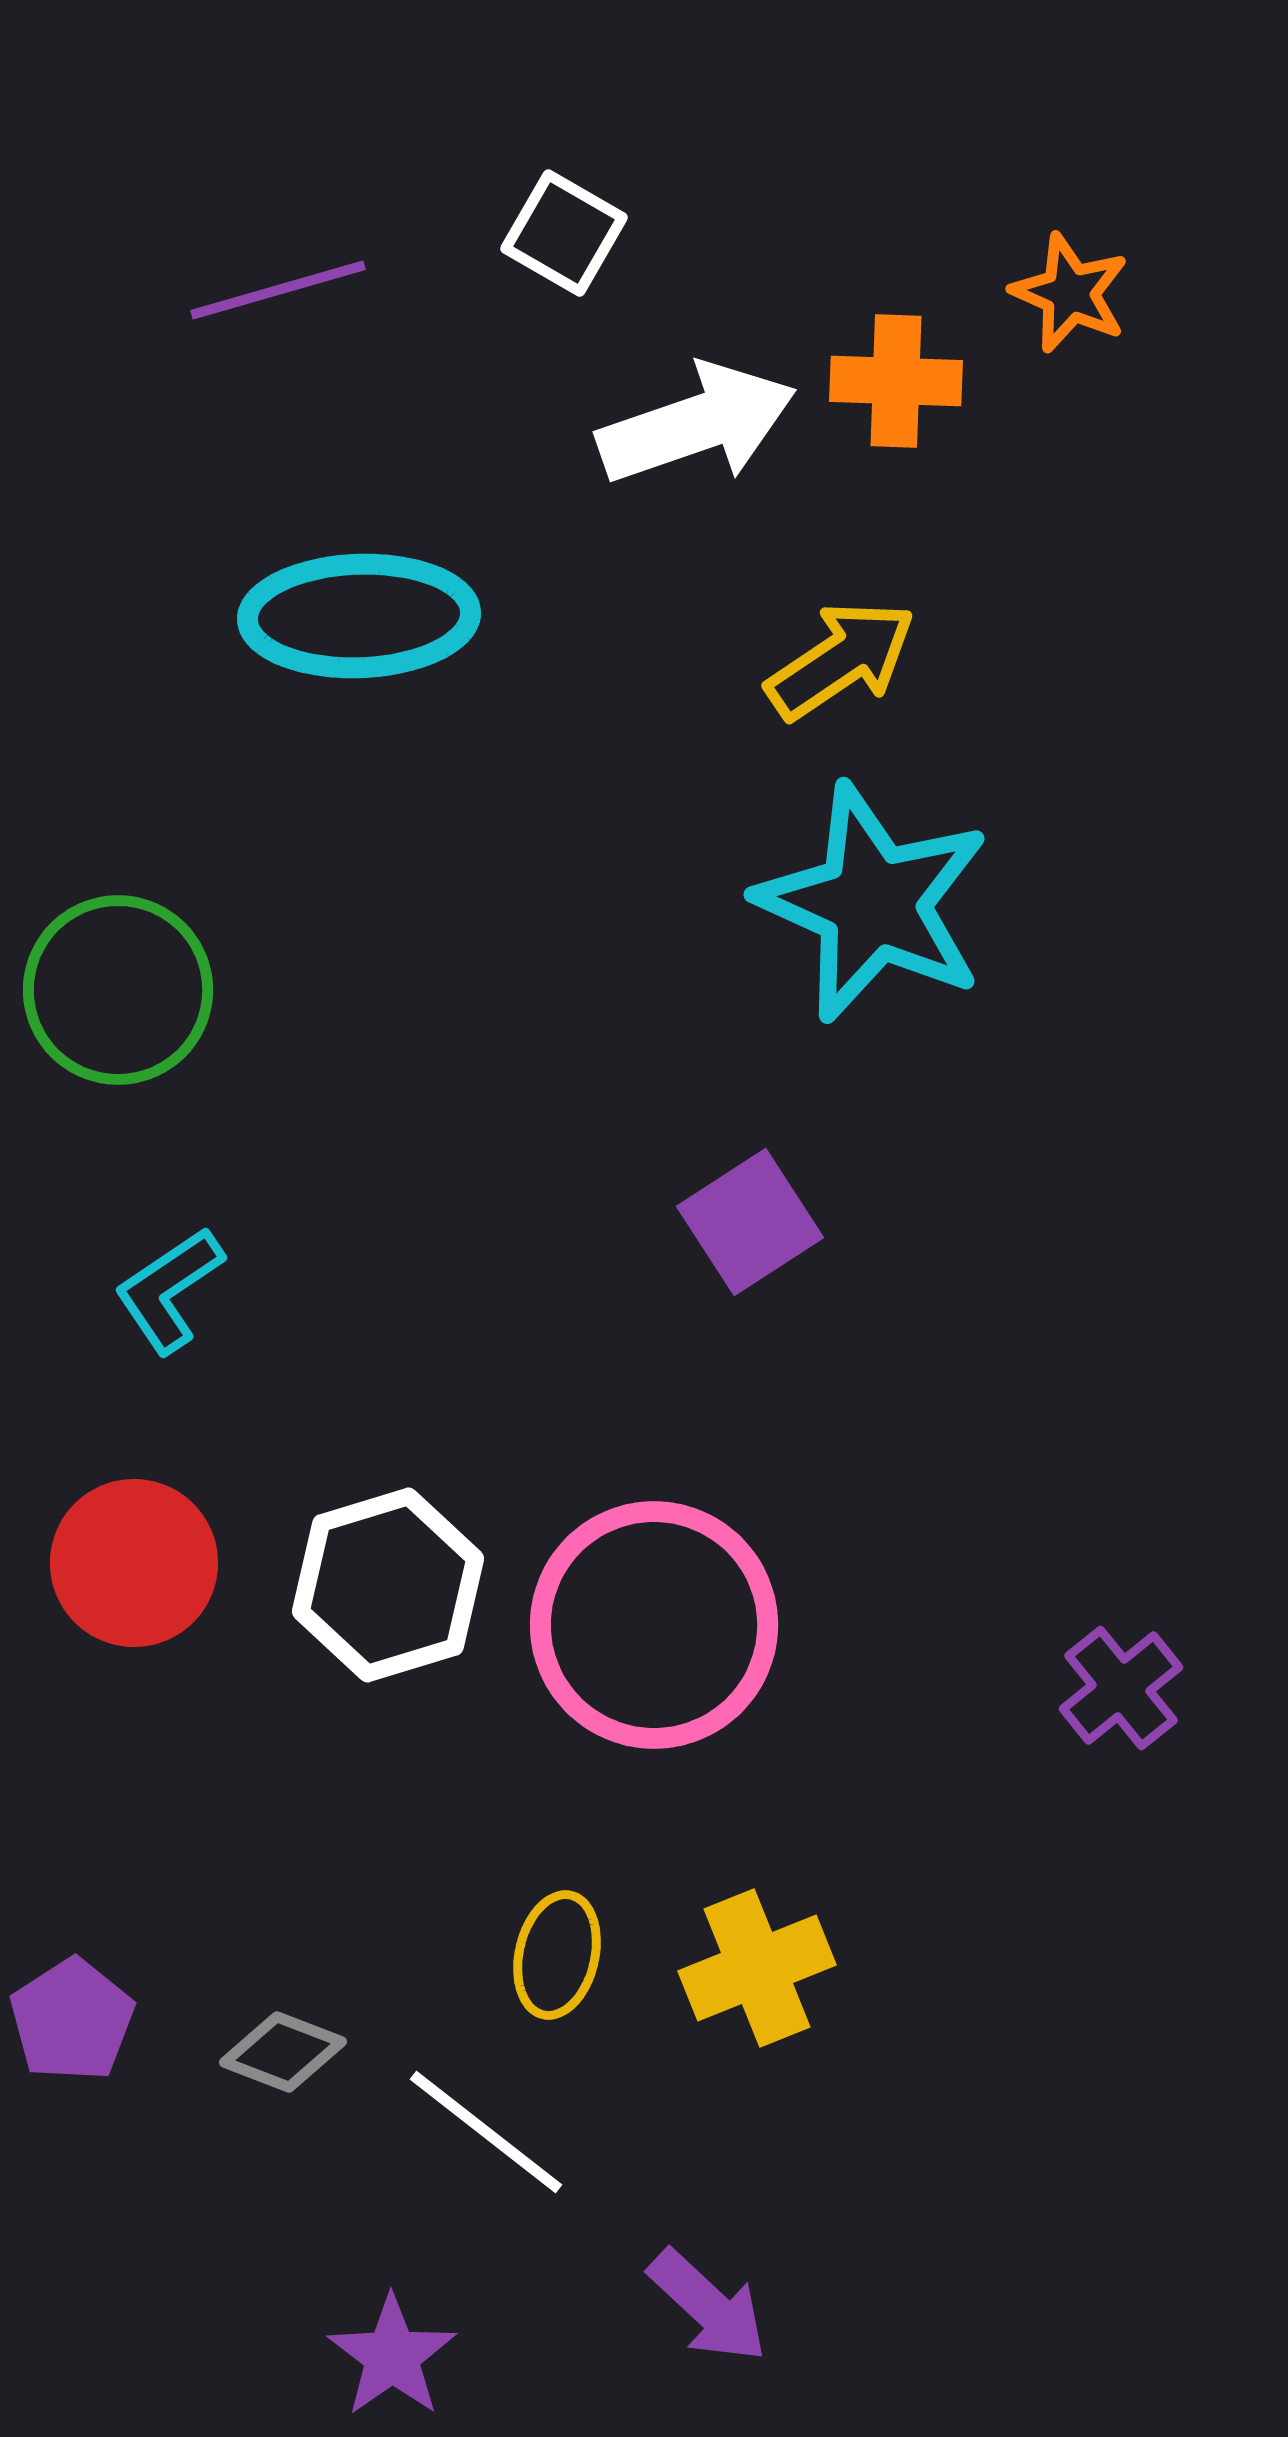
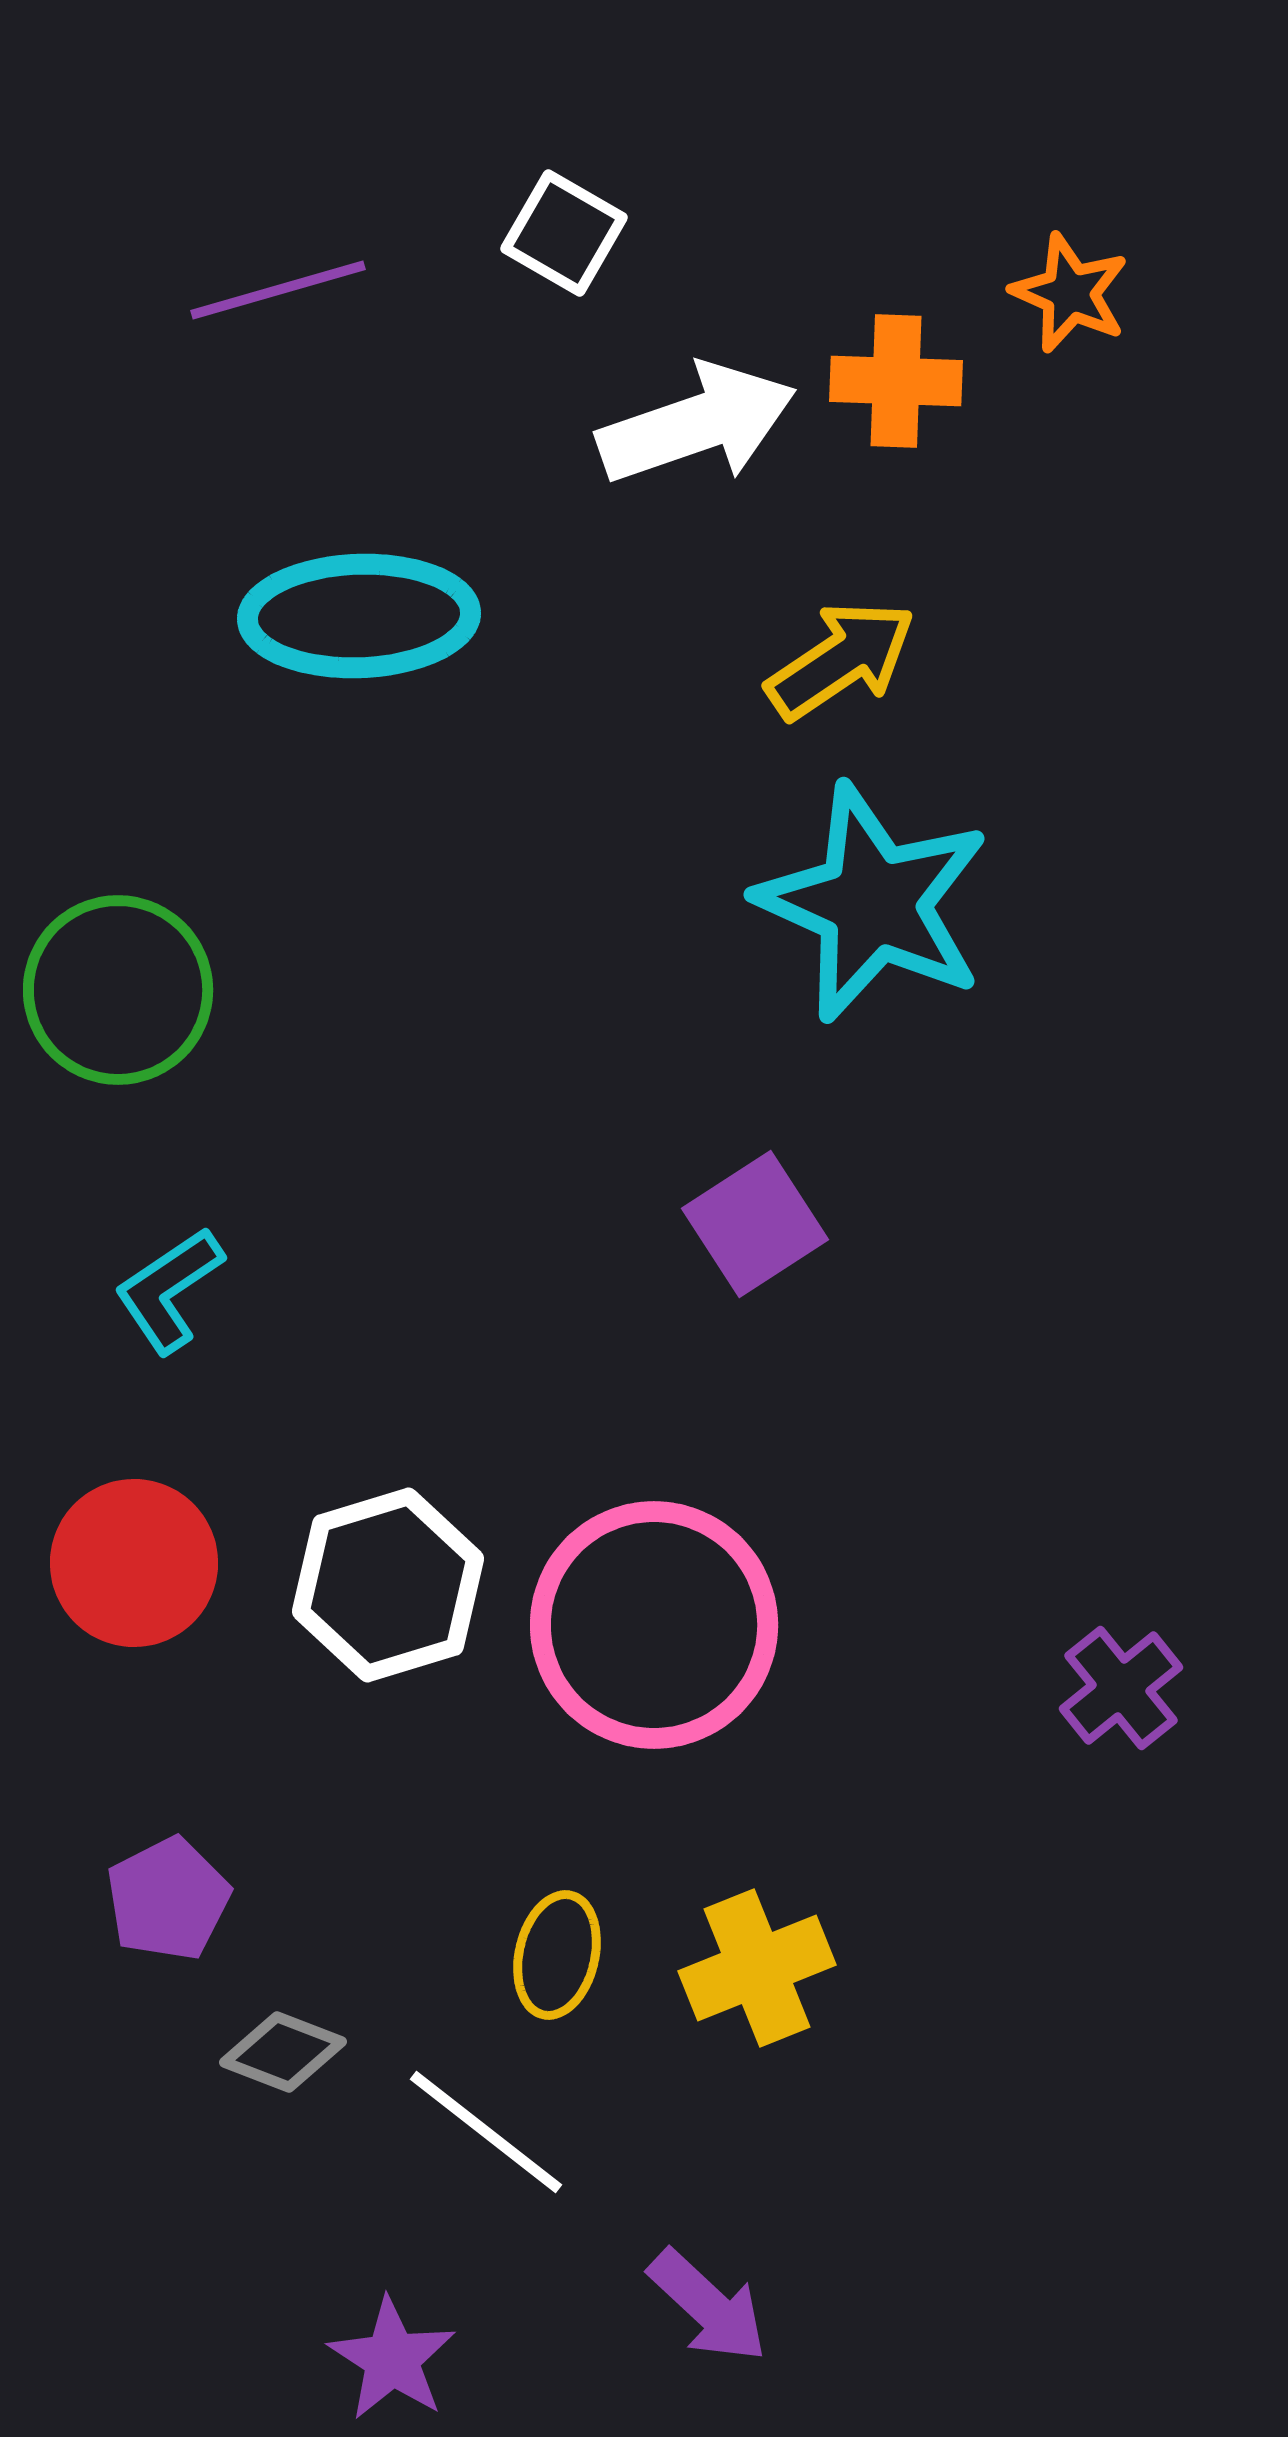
purple square: moved 5 px right, 2 px down
purple pentagon: moved 96 px right, 121 px up; rotated 6 degrees clockwise
purple star: moved 3 px down; rotated 4 degrees counterclockwise
